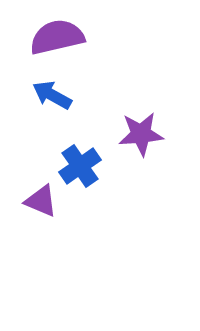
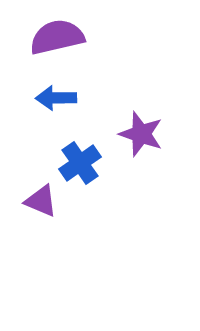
blue arrow: moved 4 px right, 3 px down; rotated 30 degrees counterclockwise
purple star: rotated 24 degrees clockwise
blue cross: moved 3 px up
